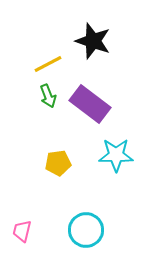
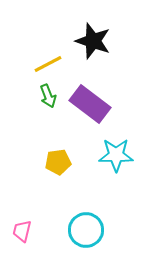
yellow pentagon: moved 1 px up
